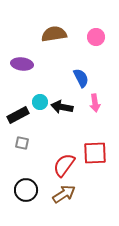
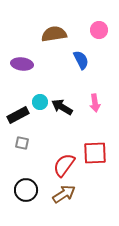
pink circle: moved 3 px right, 7 px up
blue semicircle: moved 18 px up
black arrow: rotated 20 degrees clockwise
